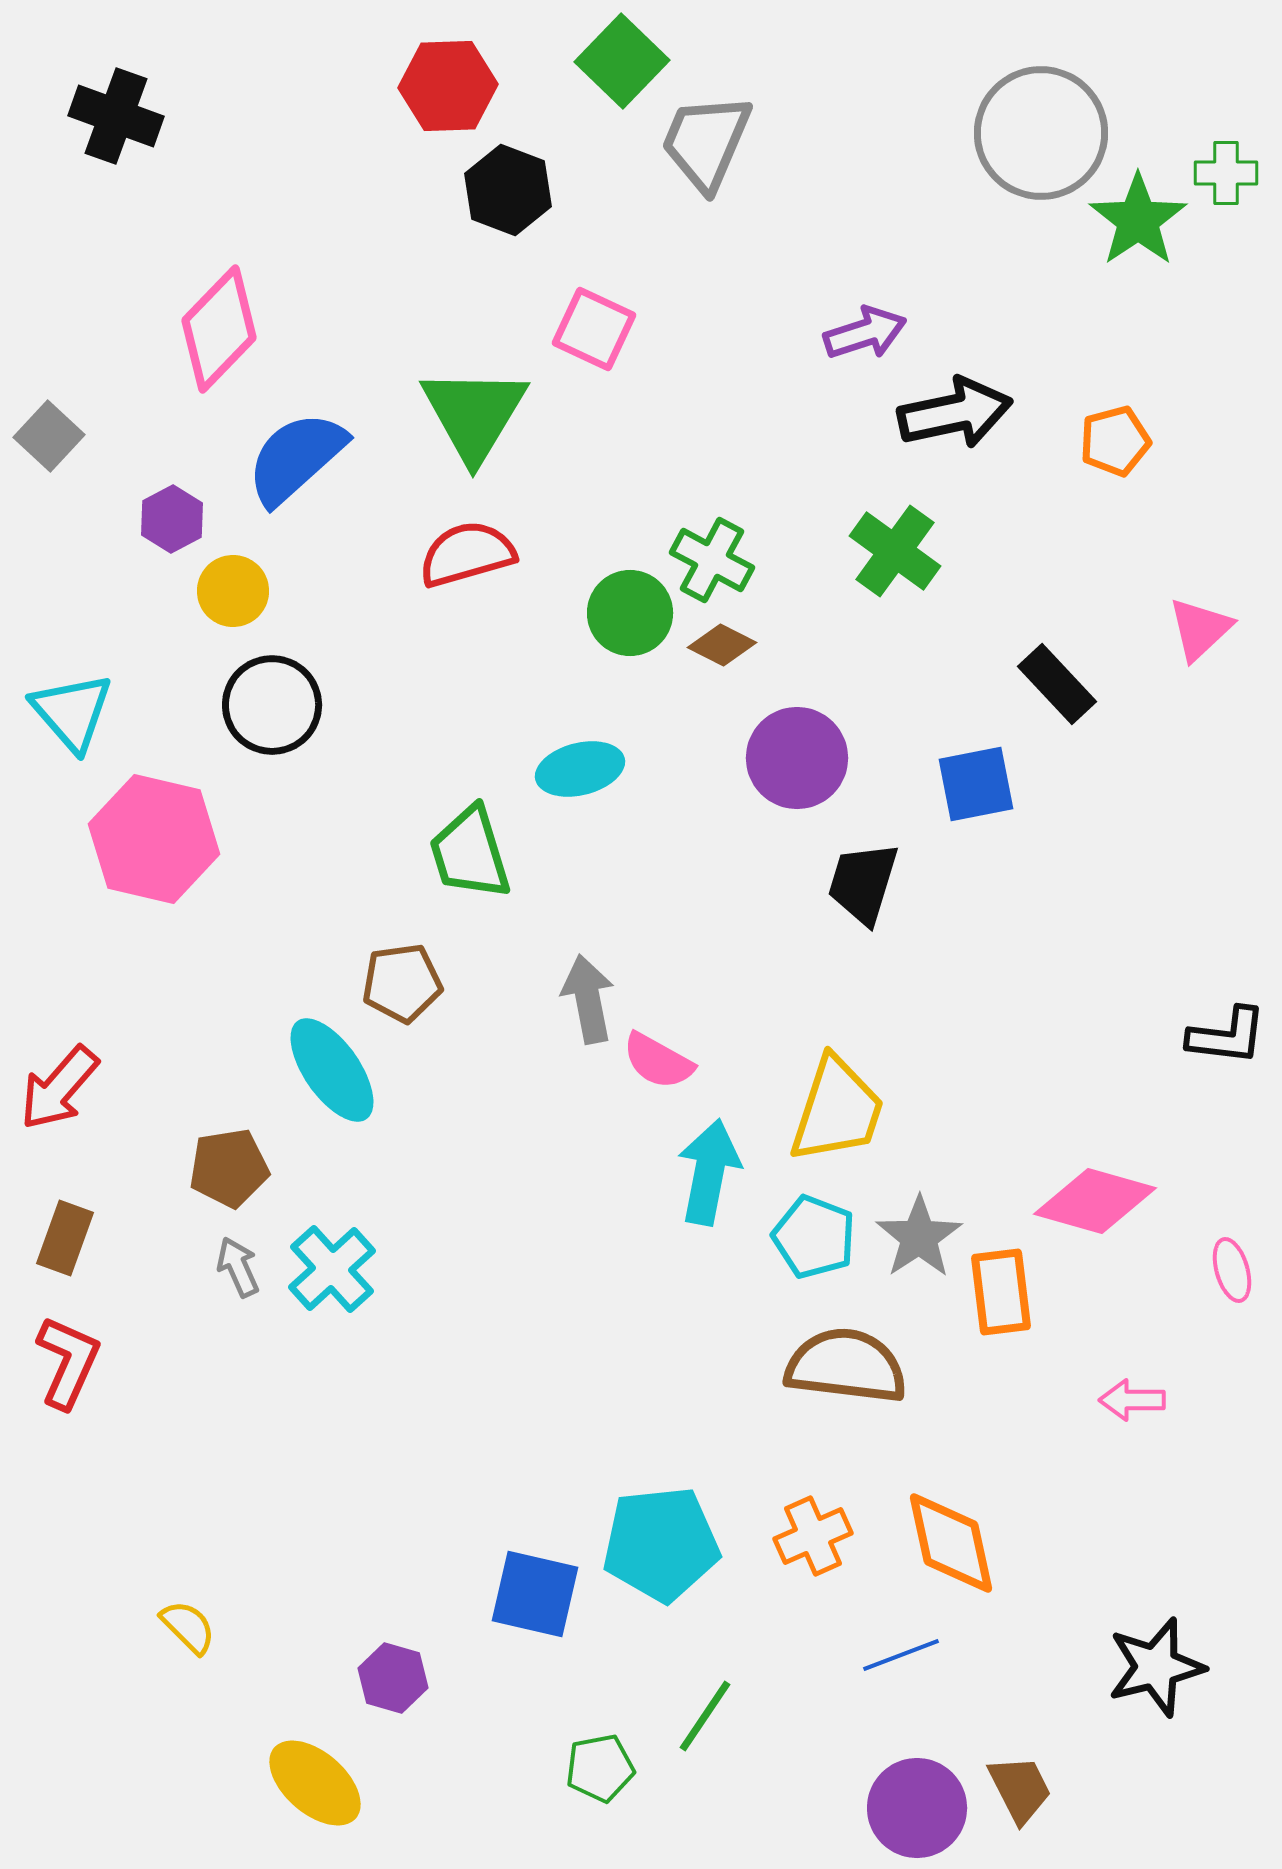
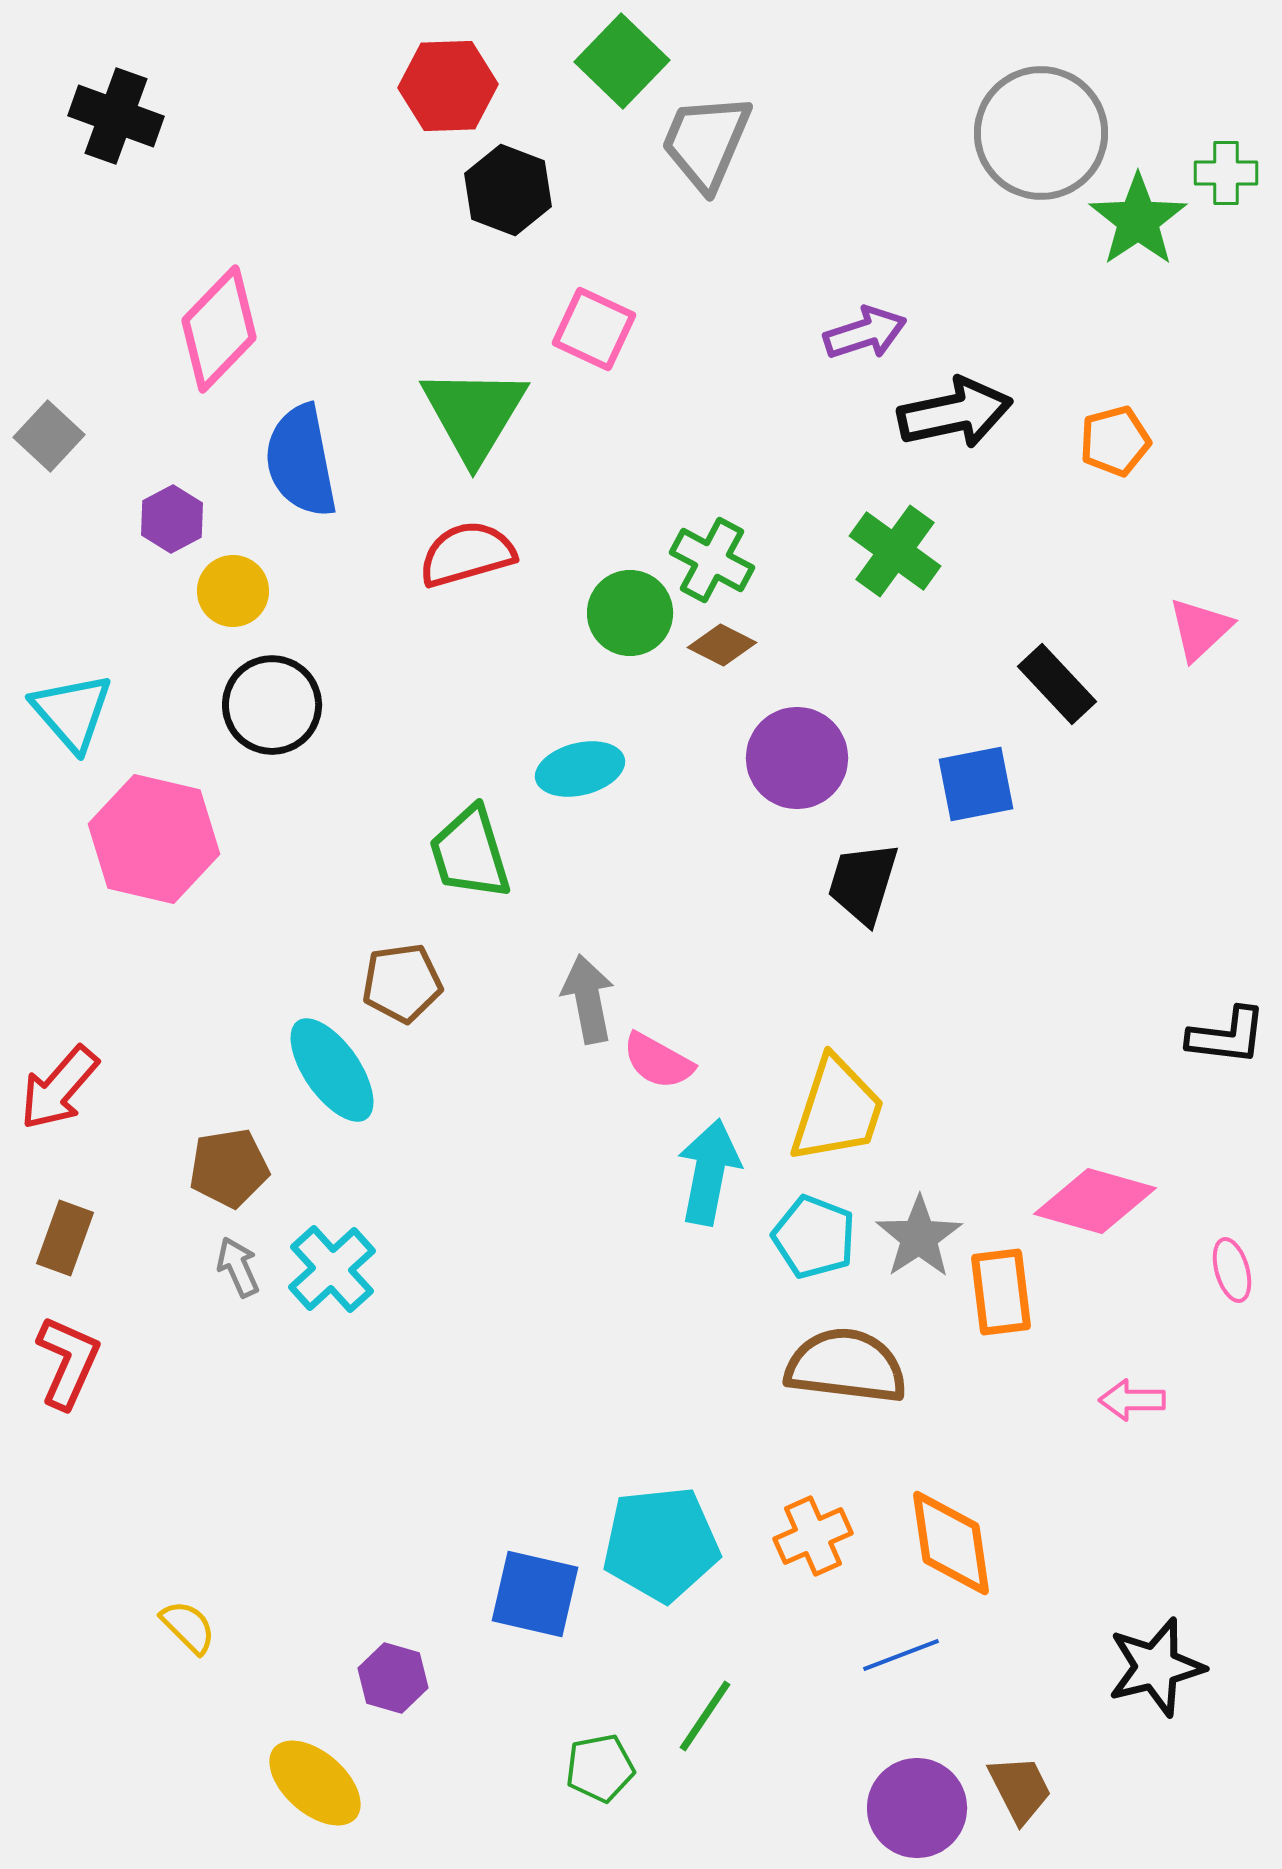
blue semicircle at (296, 458): moved 5 px right, 3 px down; rotated 59 degrees counterclockwise
orange diamond at (951, 1543): rotated 4 degrees clockwise
